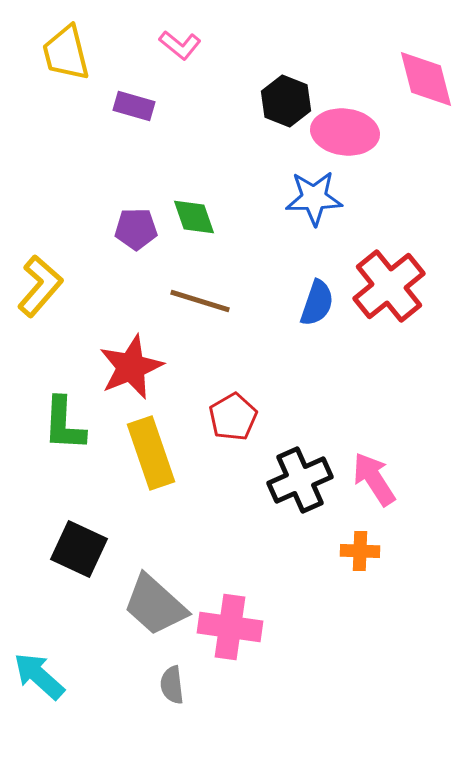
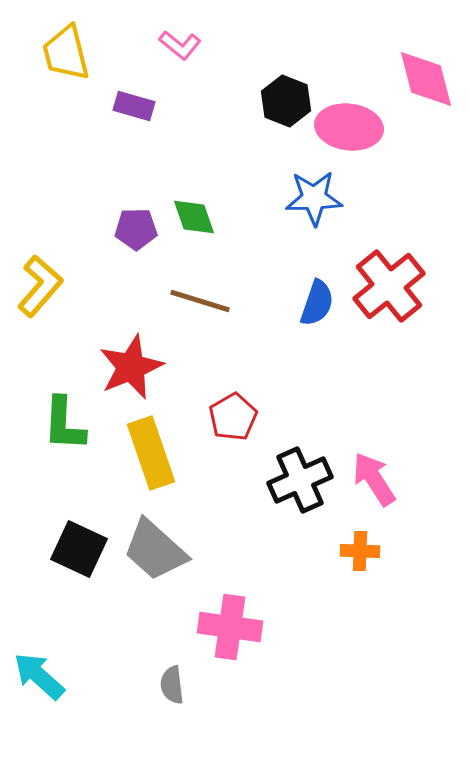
pink ellipse: moved 4 px right, 5 px up
gray trapezoid: moved 55 px up
